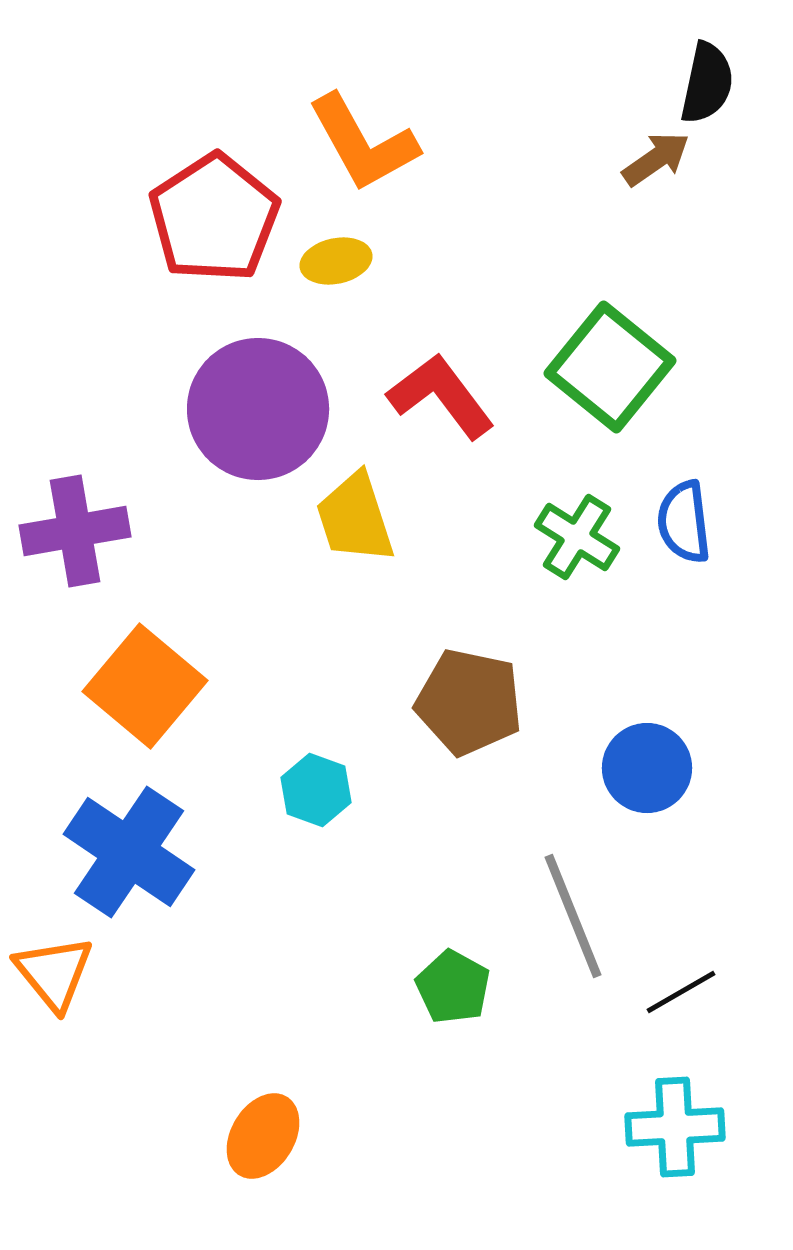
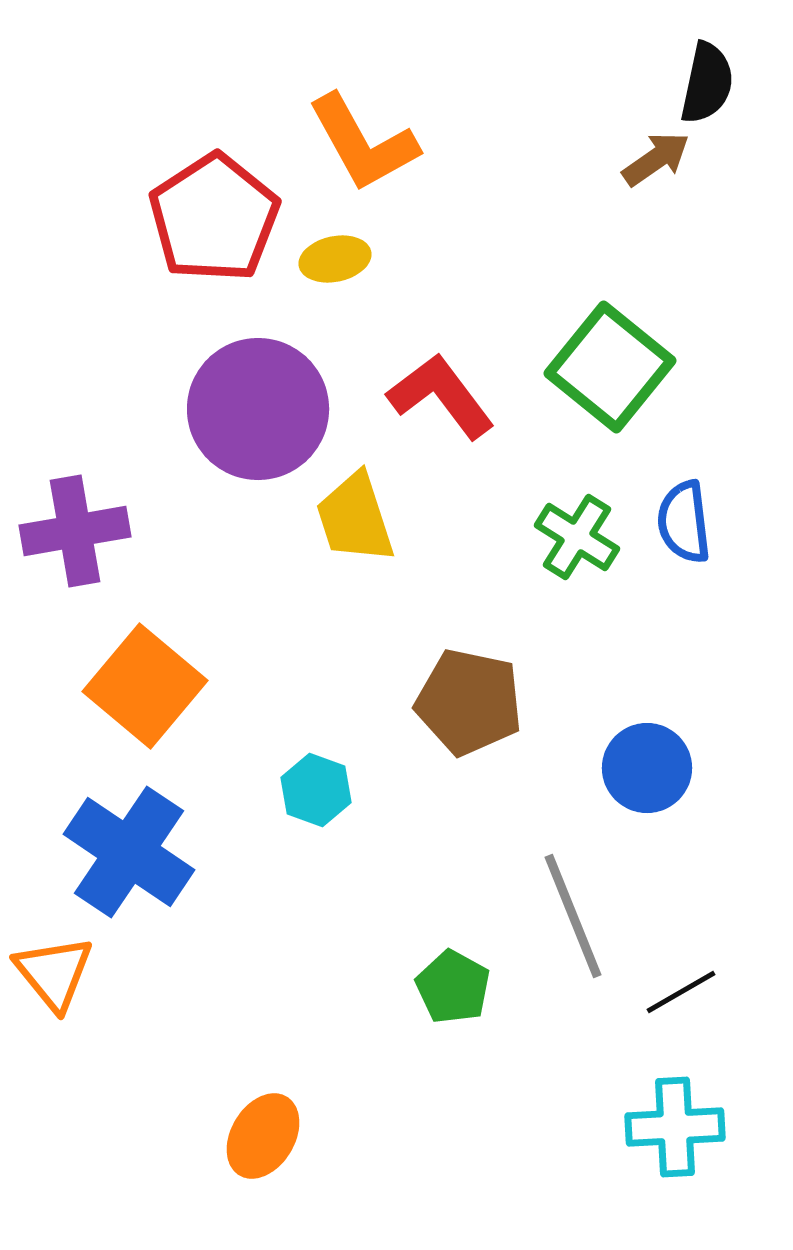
yellow ellipse: moved 1 px left, 2 px up
